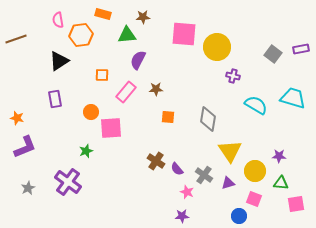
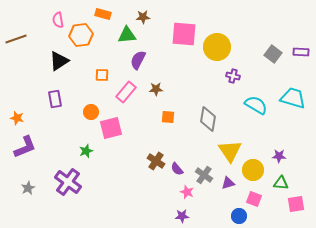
purple rectangle at (301, 49): moved 3 px down; rotated 14 degrees clockwise
pink square at (111, 128): rotated 10 degrees counterclockwise
yellow circle at (255, 171): moved 2 px left, 1 px up
